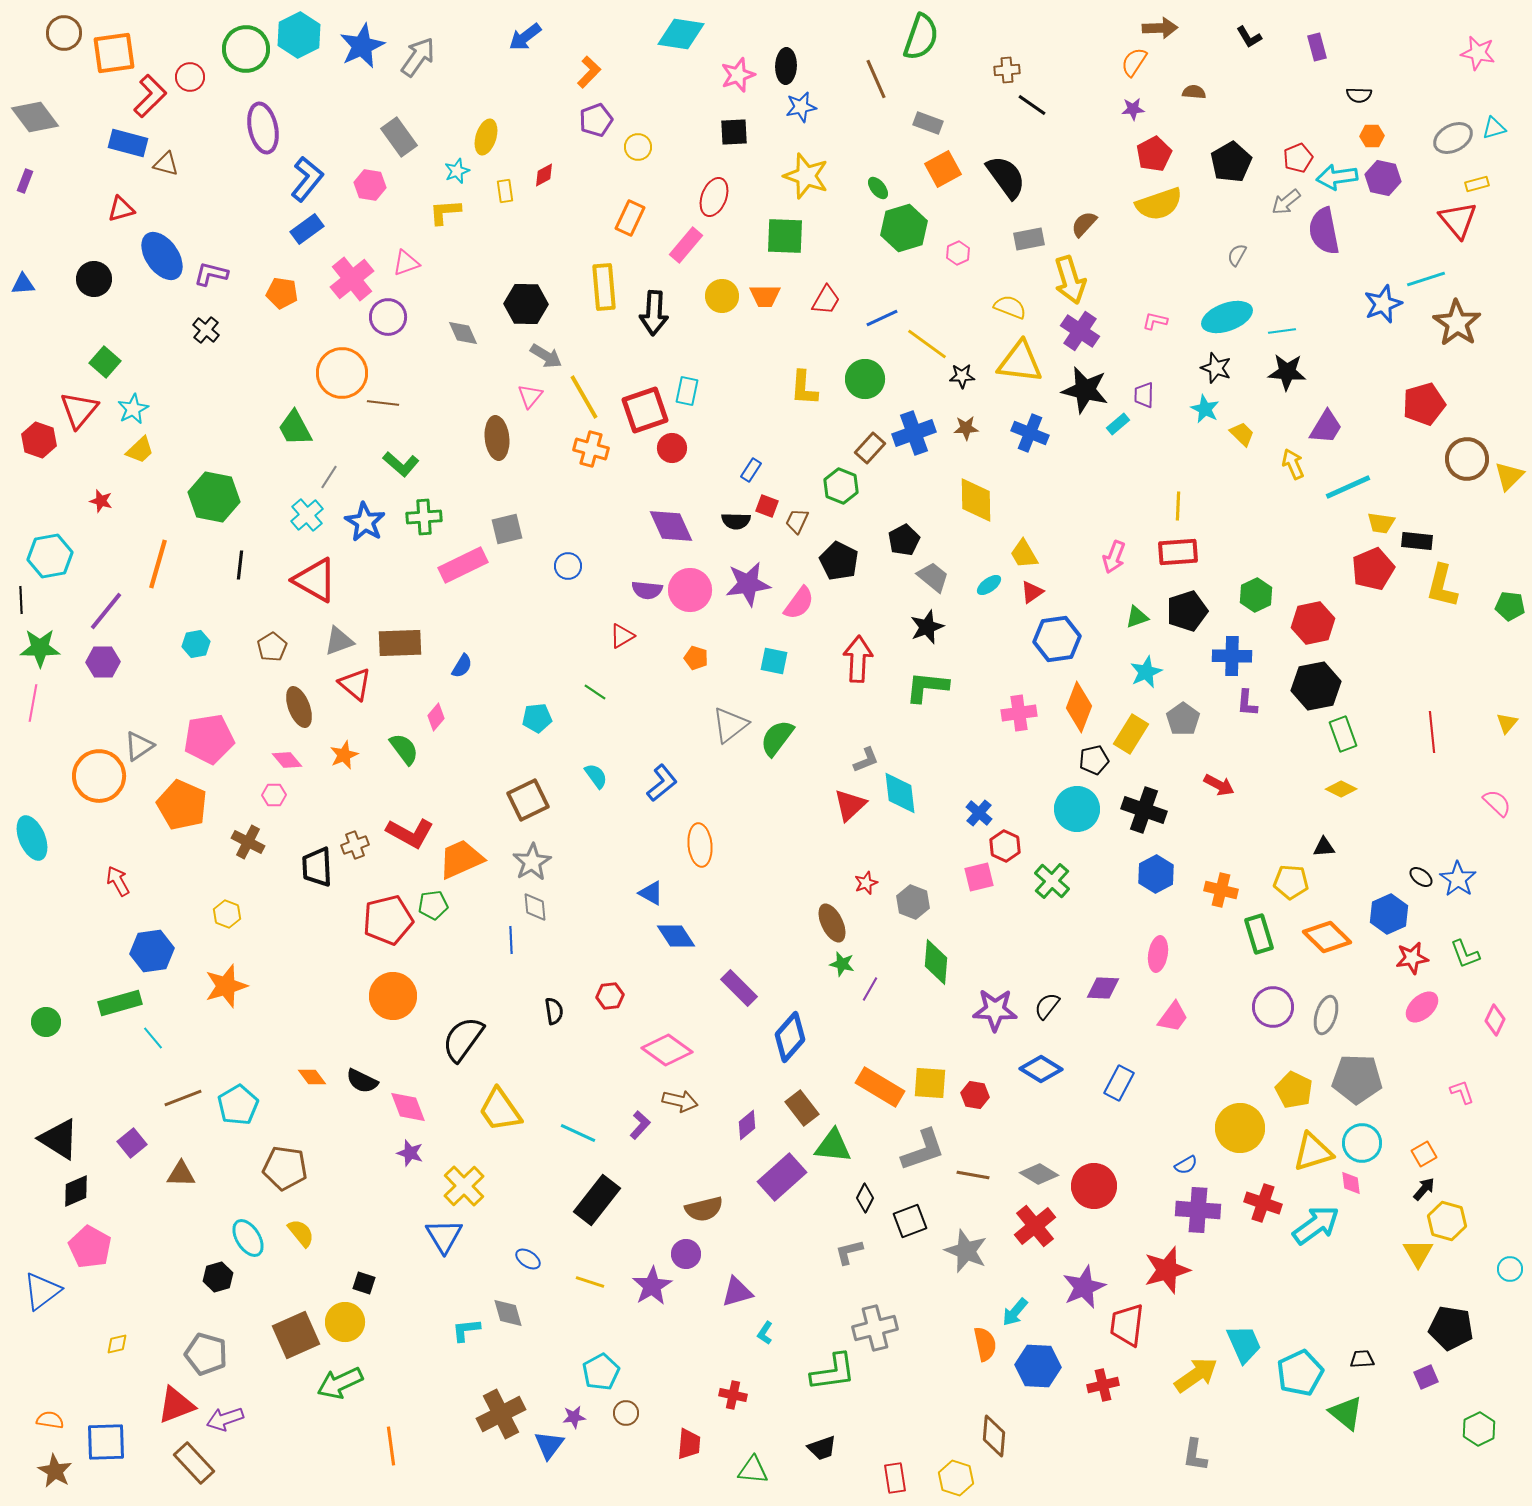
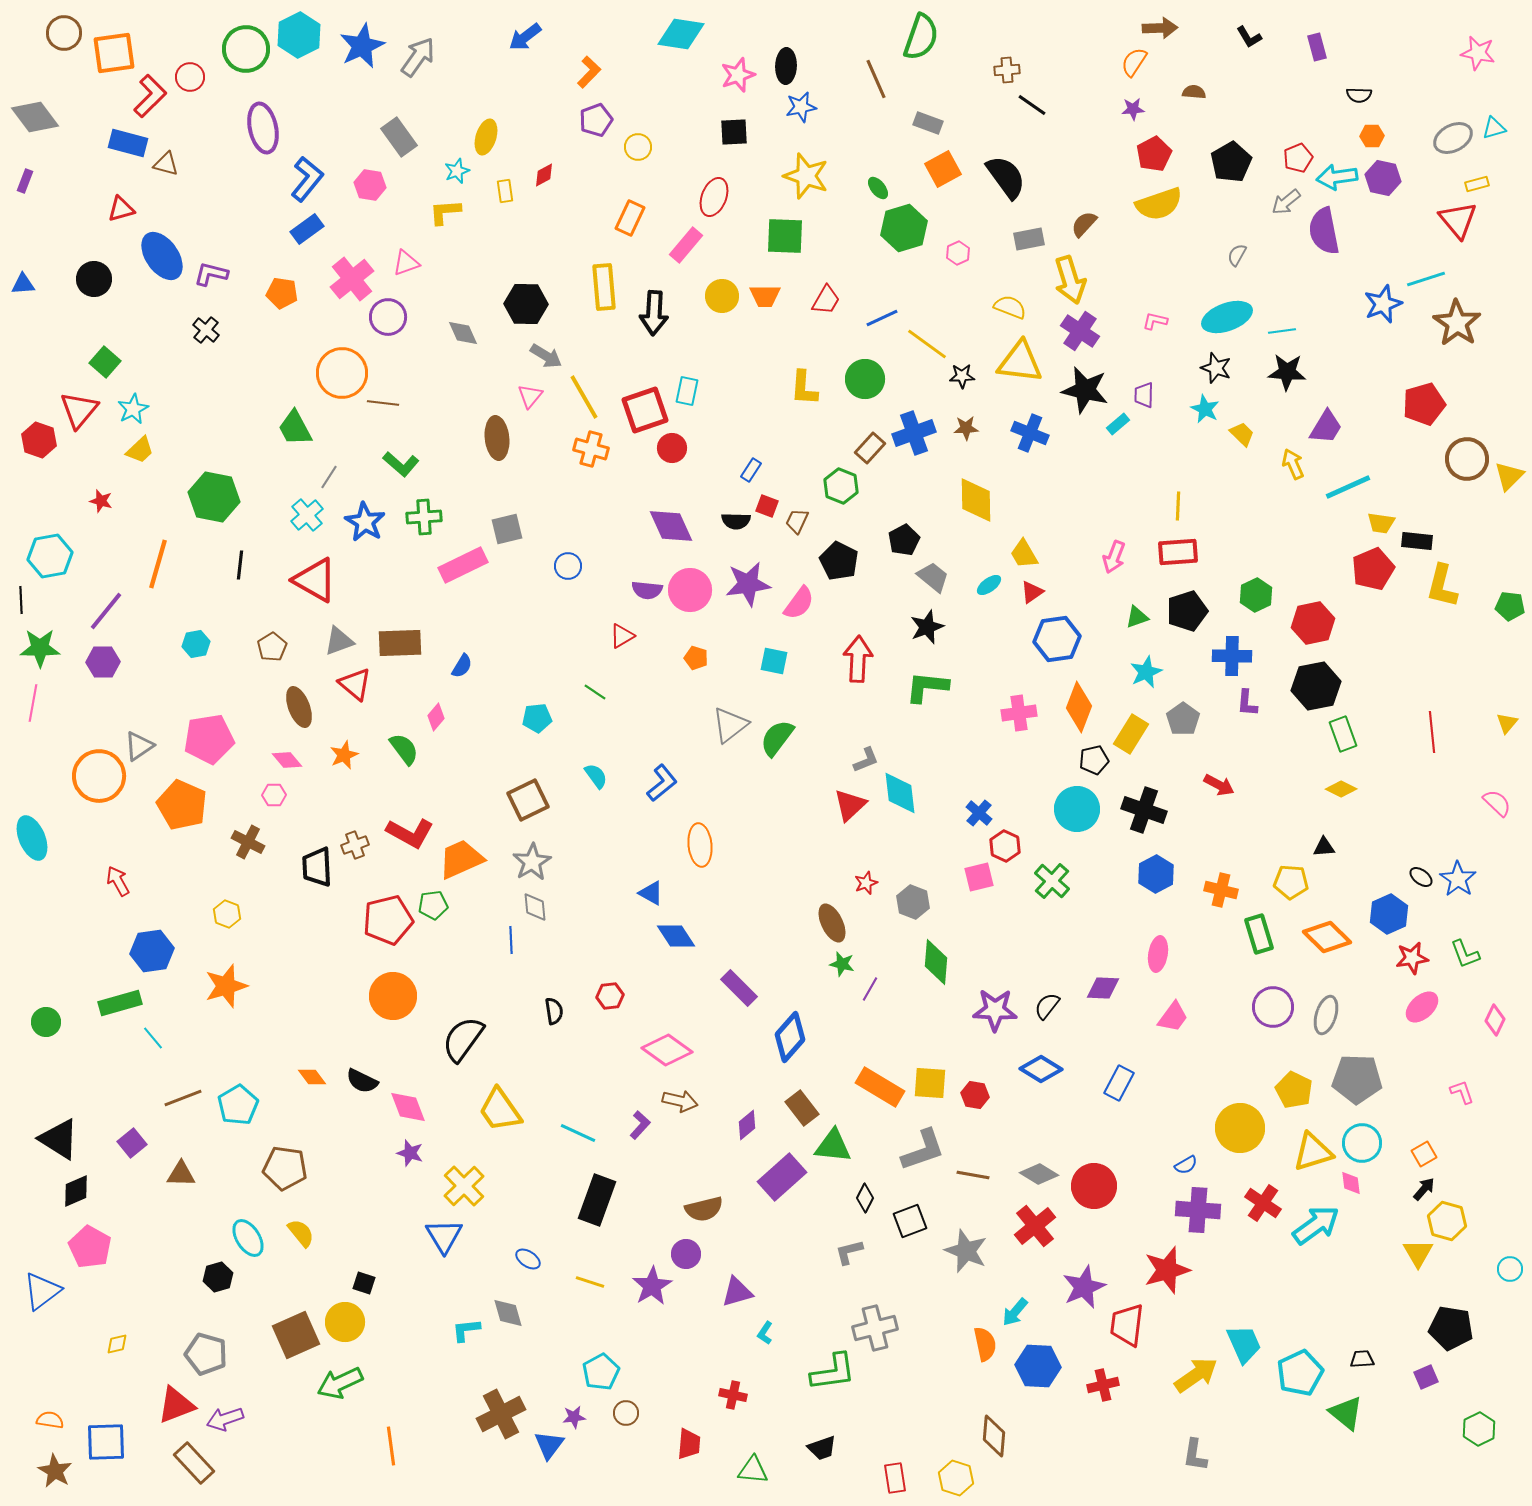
black rectangle at (597, 1200): rotated 18 degrees counterclockwise
red cross at (1263, 1203): rotated 15 degrees clockwise
